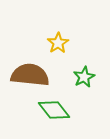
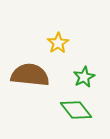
green diamond: moved 22 px right
